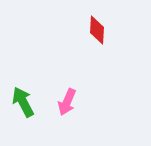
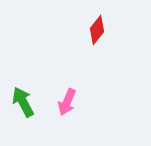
red diamond: rotated 36 degrees clockwise
